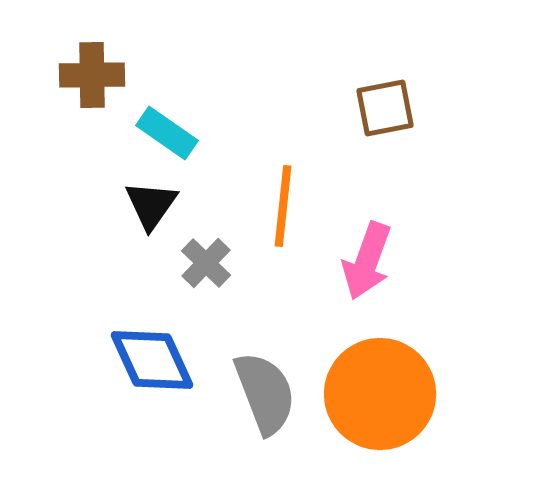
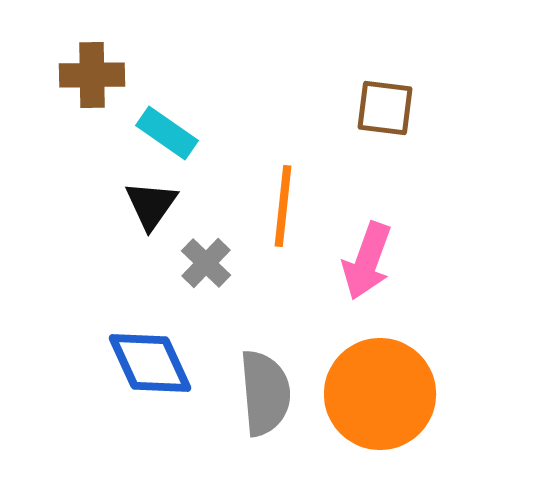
brown square: rotated 18 degrees clockwise
blue diamond: moved 2 px left, 3 px down
gray semicircle: rotated 16 degrees clockwise
